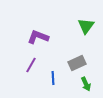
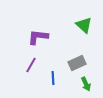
green triangle: moved 2 px left, 1 px up; rotated 24 degrees counterclockwise
purple L-shape: rotated 15 degrees counterclockwise
